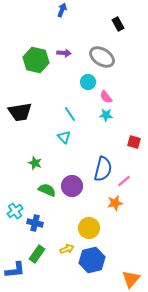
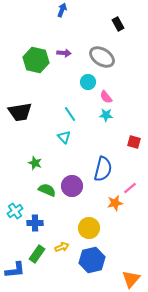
pink line: moved 6 px right, 7 px down
blue cross: rotated 14 degrees counterclockwise
yellow arrow: moved 5 px left, 2 px up
